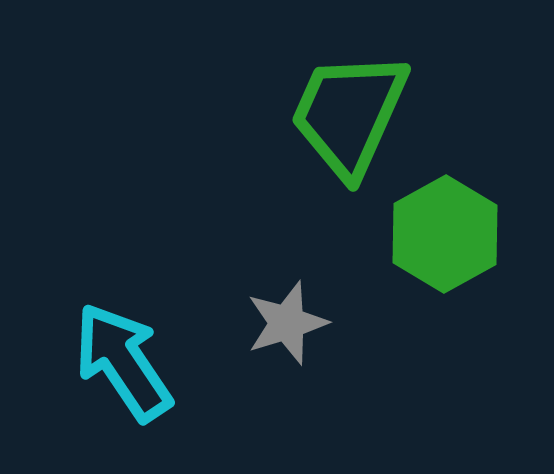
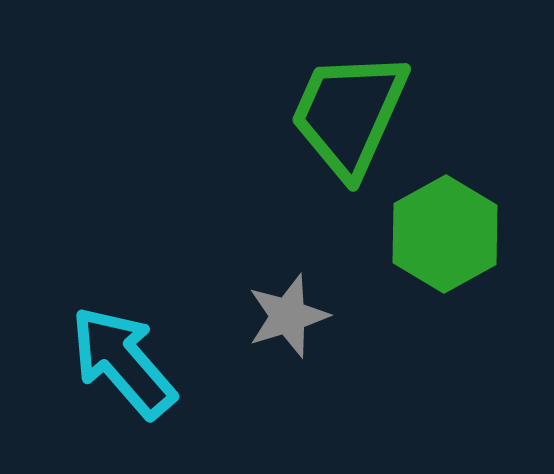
gray star: moved 1 px right, 7 px up
cyan arrow: rotated 7 degrees counterclockwise
